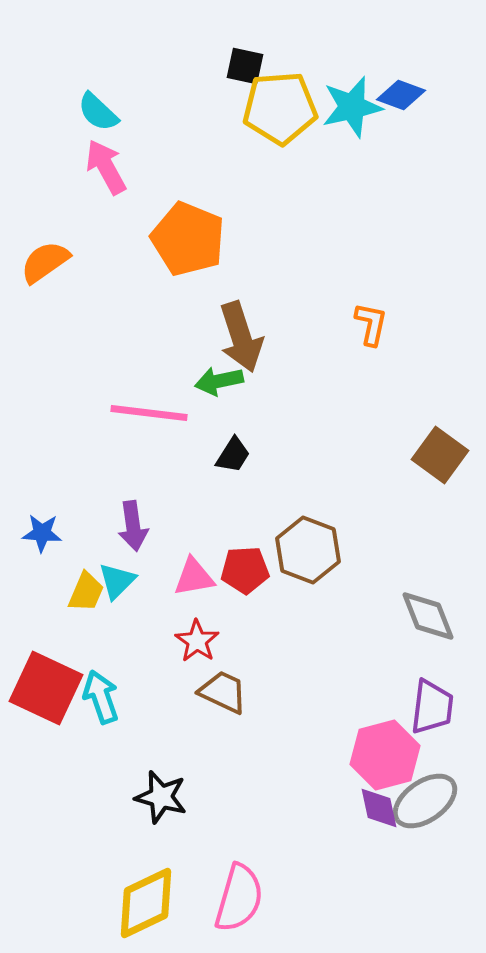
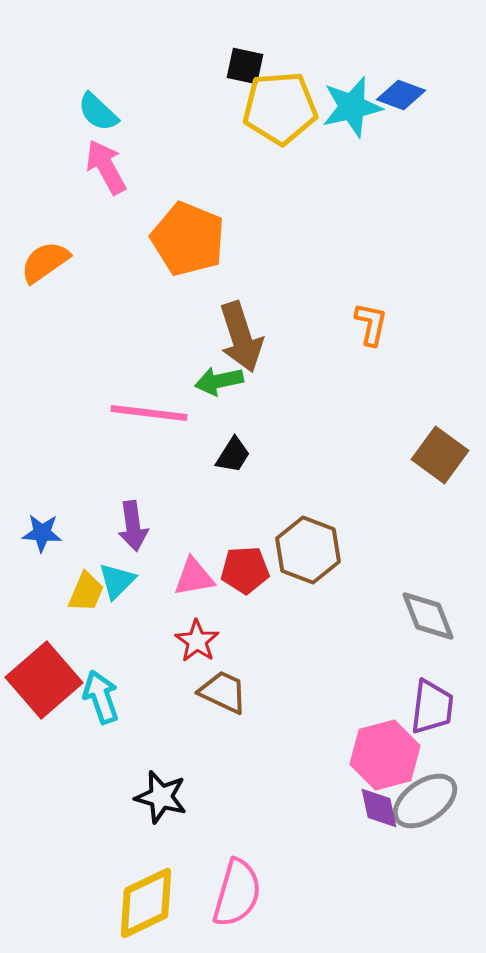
red square: moved 2 px left, 8 px up; rotated 24 degrees clockwise
pink semicircle: moved 2 px left, 5 px up
